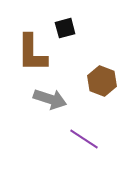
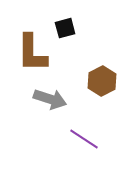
brown hexagon: rotated 12 degrees clockwise
